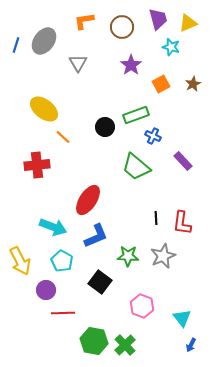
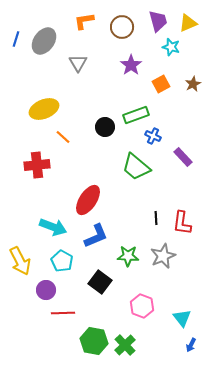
purple trapezoid: moved 2 px down
blue line: moved 6 px up
yellow ellipse: rotated 60 degrees counterclockwise
purple rectangle: moved 4 px up
